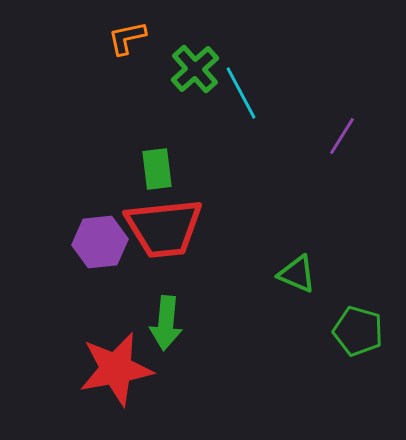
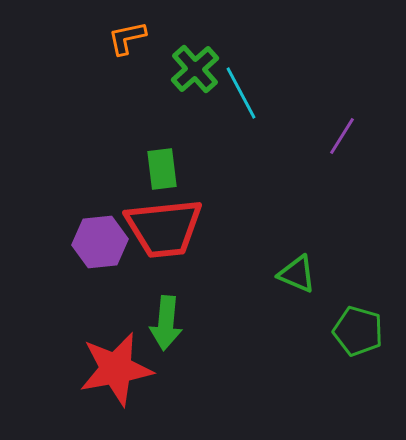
green rectangle: moved 5 px right
